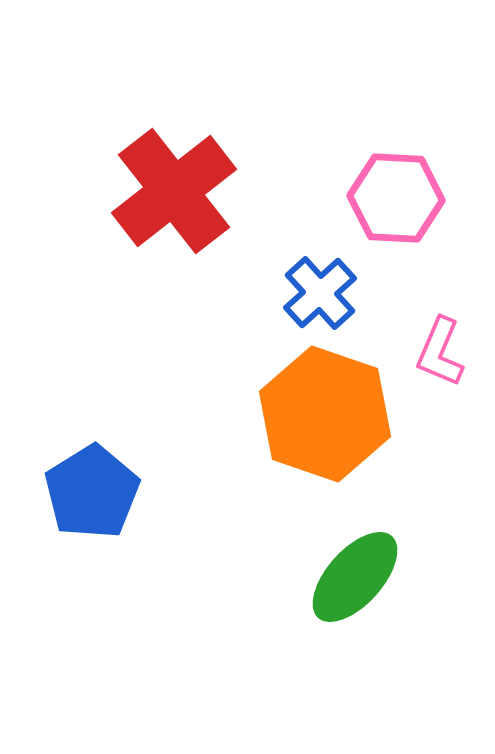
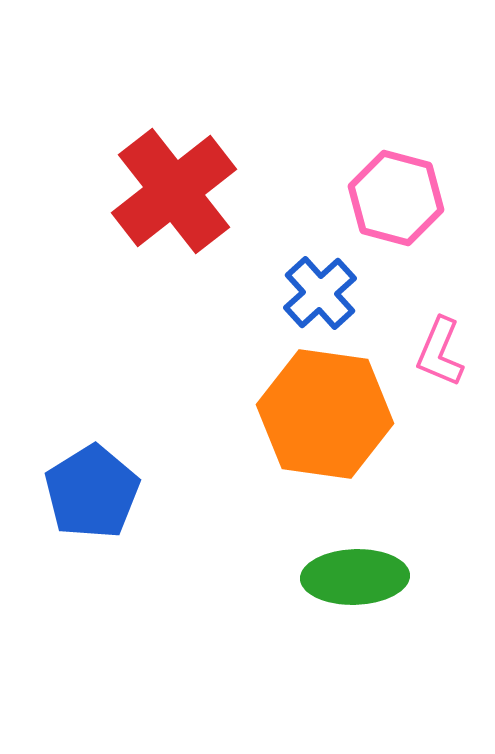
pink hexagon: rotated 12 degrees clockwise
orange hexagon: rotated 11 degrees counterclockwise
green ellipse: rotated 46 degrees clockwise
